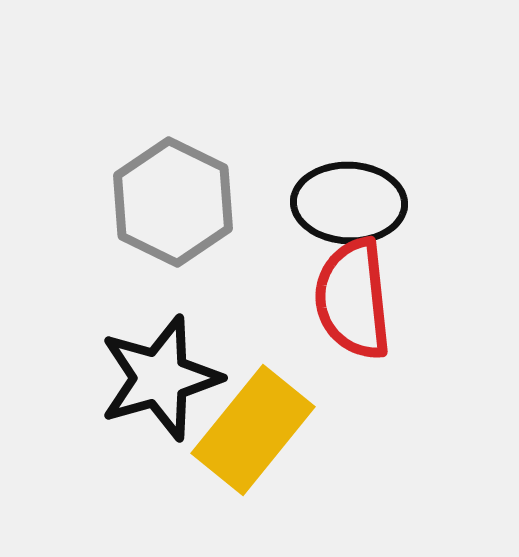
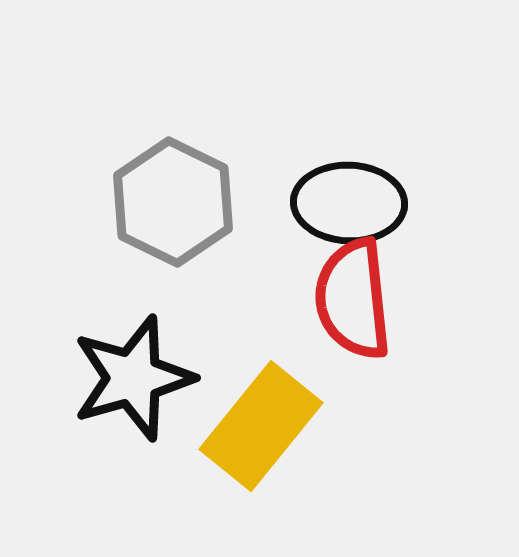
black star: moved 27 px left
yellow rectangle: moved 8 px right, 4 px up
